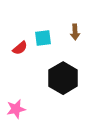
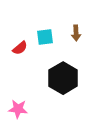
brown arrow: moved 1 px right, 1 px down
cyan square: moved 2 px right, 1 px up
pink star: moved 2 px right; rotated 18 degrees clockwise
